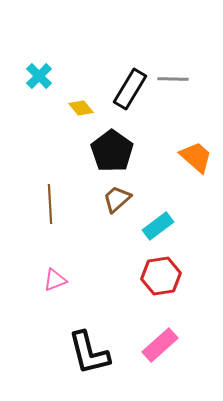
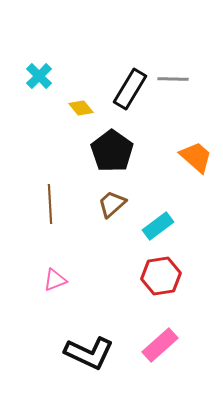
brown trapezoid: moved 5 px left, 5 px down
black L-shape: rotated 51 degrees counterclockwise
